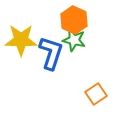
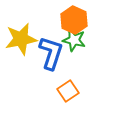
yellow star: moved 1 px up; rotated 12 degrees counterclockwise
orange square: moved 28 px left, 3 px up
